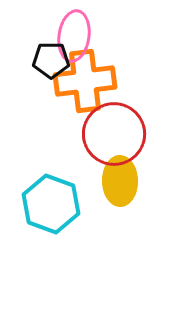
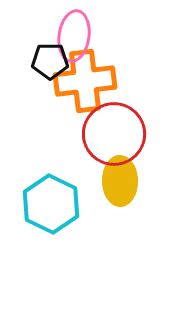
black pentagon: moved 1 px left, 1 px down
cyan hexagon: rotated 6 degrees clockwise
